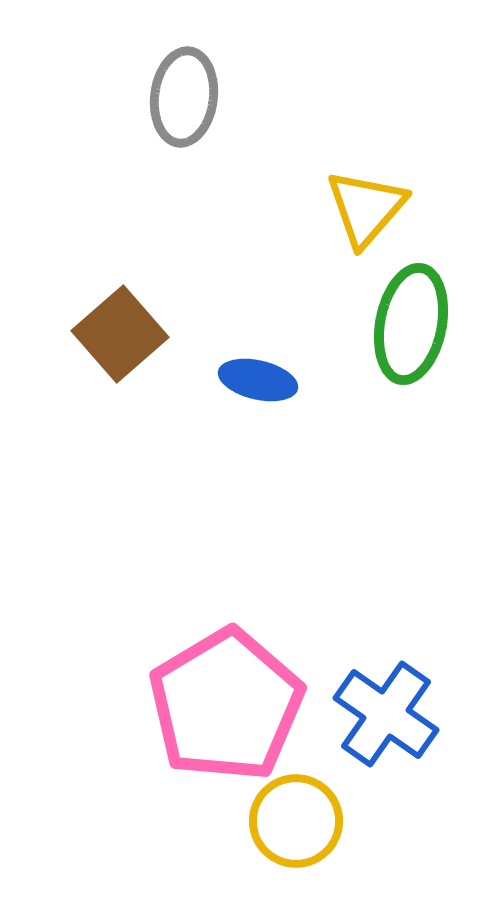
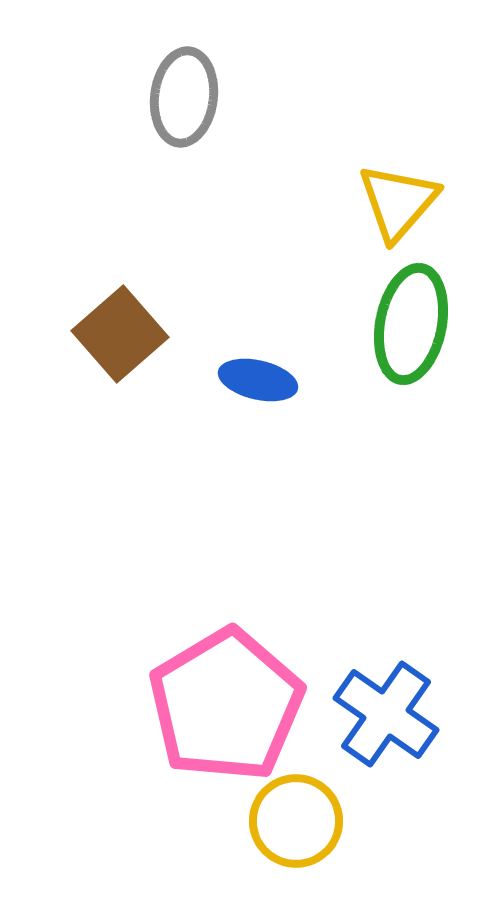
yellow triangle: moved 32 px right, 6 px up
